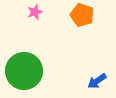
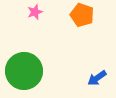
blue arrow: moved 3 px up
